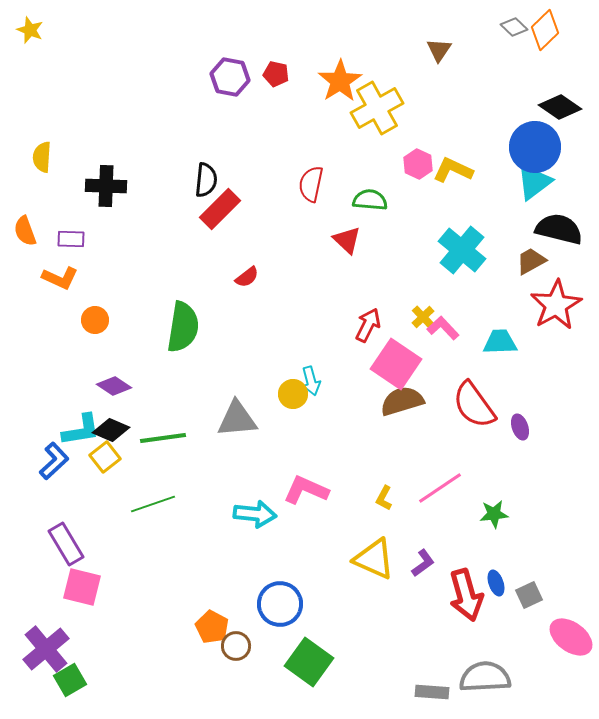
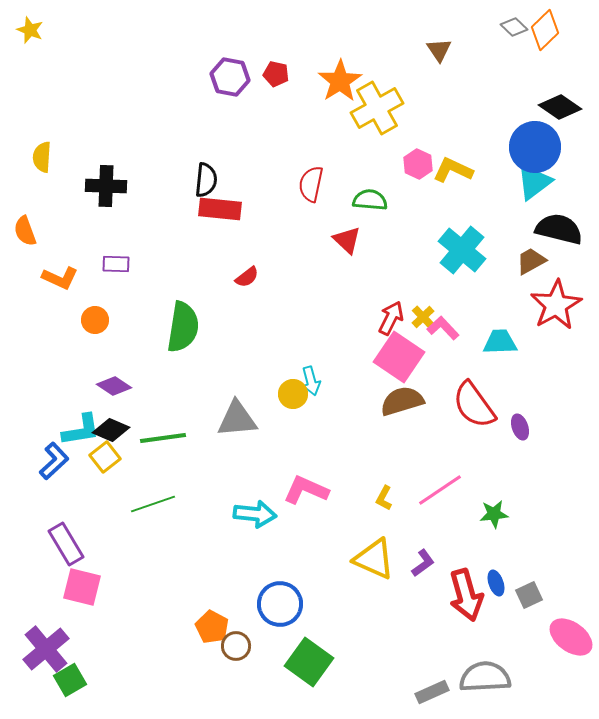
brown triangle at (439, 50): rotated 8 degrees counterclockwise
red rectangle at (220, 209): rotated 51 degrees clockwise
purple rectangle at (71, 239): moved 45 px right, 25 px down
red arrow at (368, 325): moved 23 px right, 7 px up
pink square at (396, 364): moved 3 px right, 7 px up
pink line at (440, 488): moved 2 px down
gray rectangle at (432, 692): rotated 28 degrees counterclockwise
